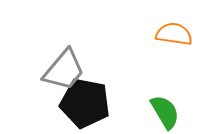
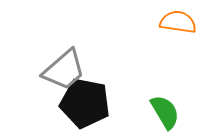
orange semicircle: moved 4 px right, 12 px up
gray trapezoid: rotated 9 degrees clockwise
